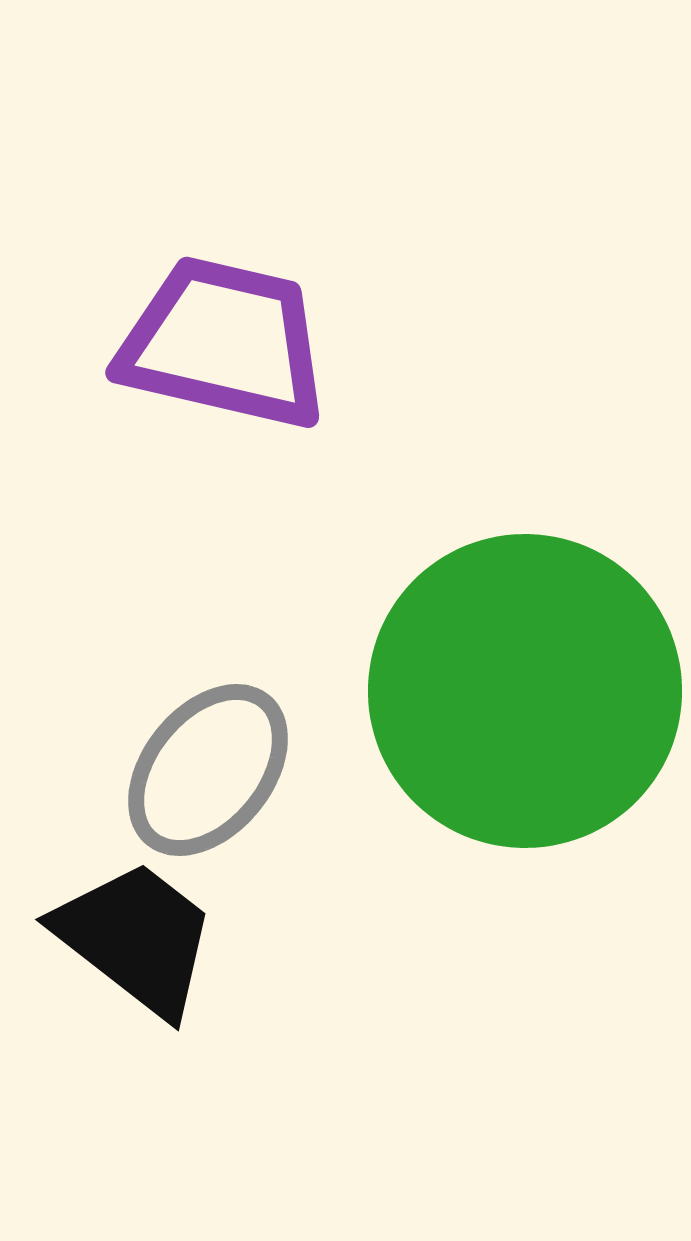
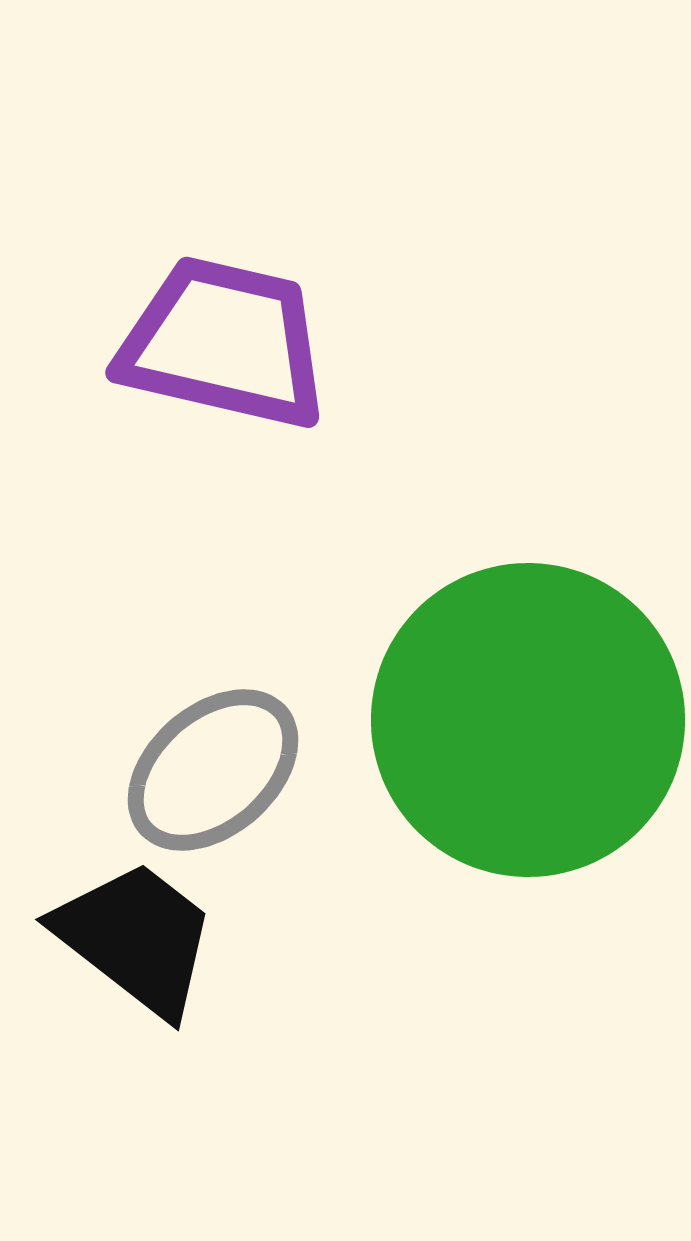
green circle: moved 3 px right, 29 px down
gray ellipse: moved 5 px right; rotated 10 degrees clockwise
